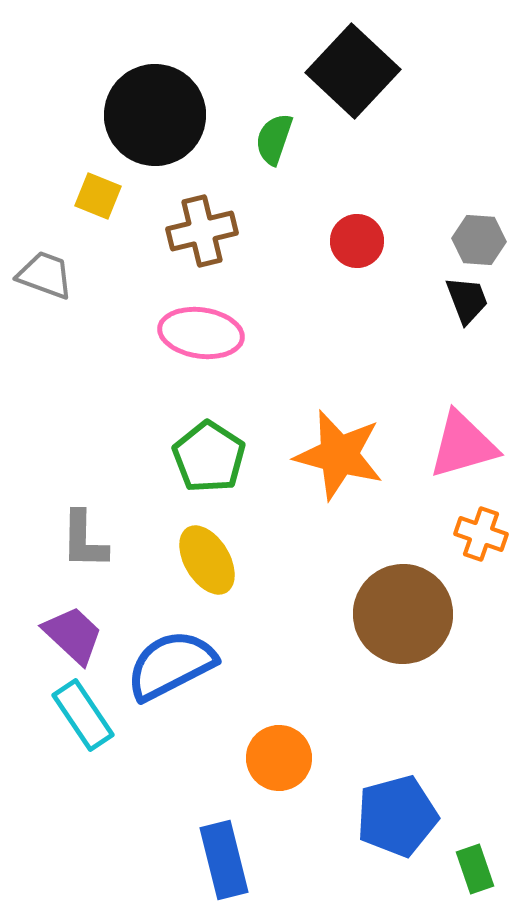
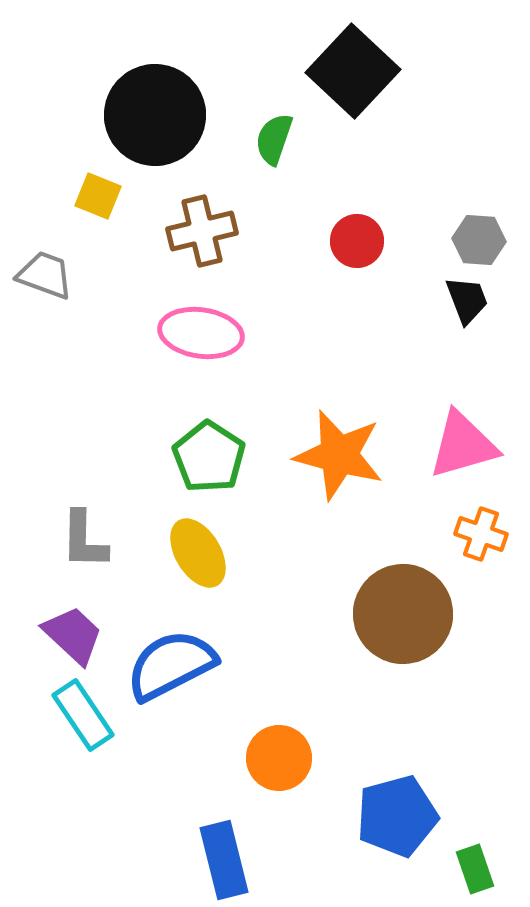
yellow ellipse: moved 9 px left, 7 px up
